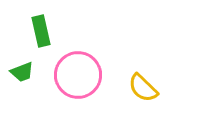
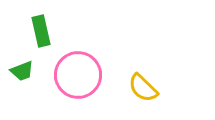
green trapezoid: moved 1 px up
